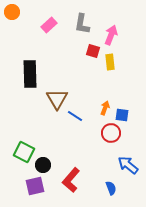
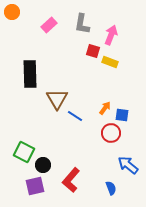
yellow rectangle: rotated 63 degrees counterclockwise
orange arrow: rotated 16 degrees clockwise
